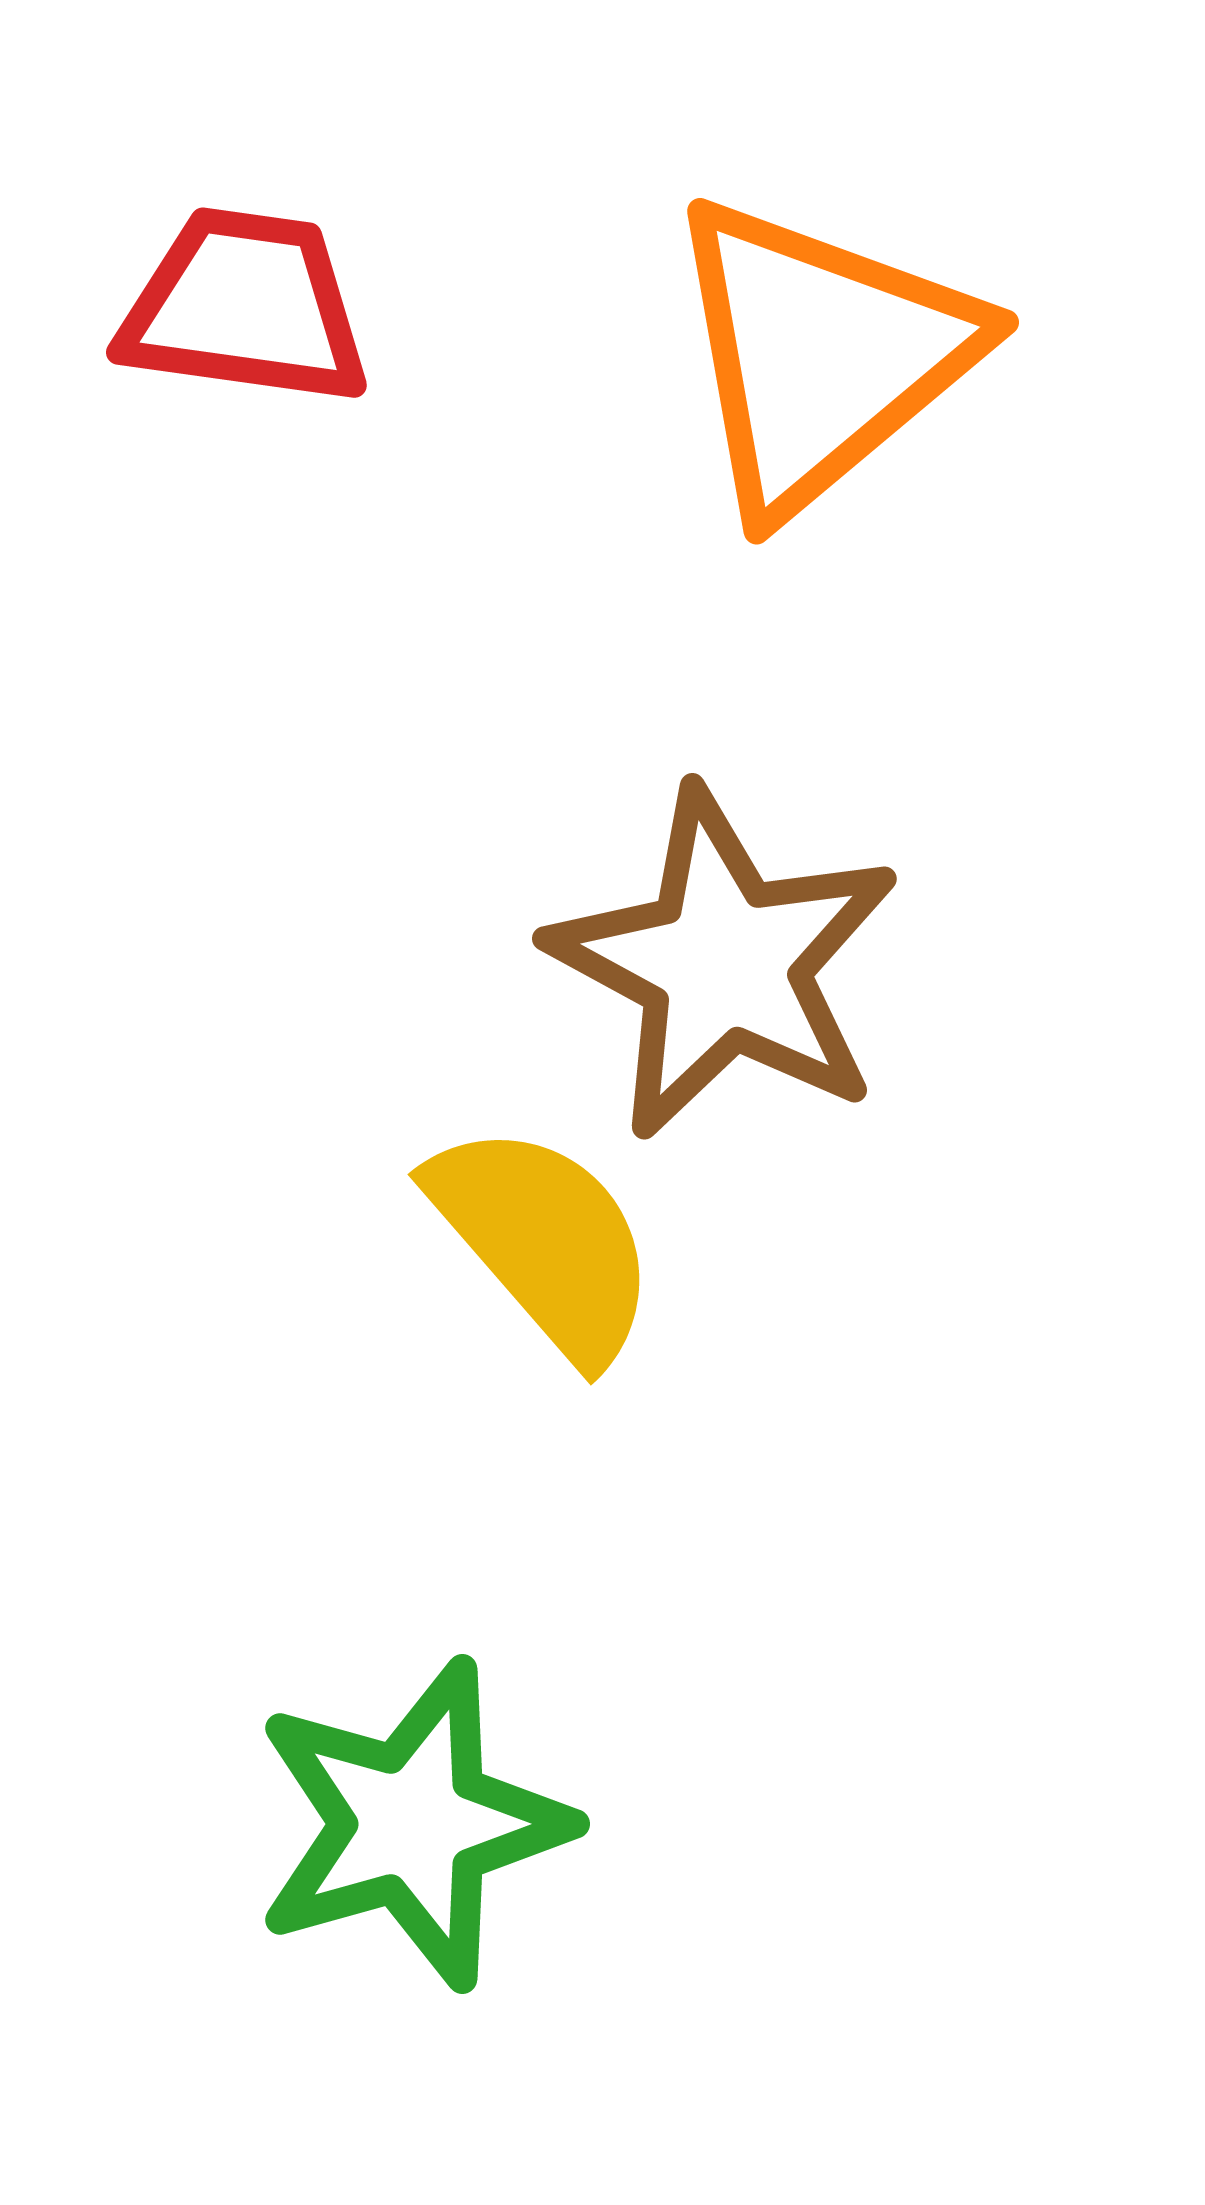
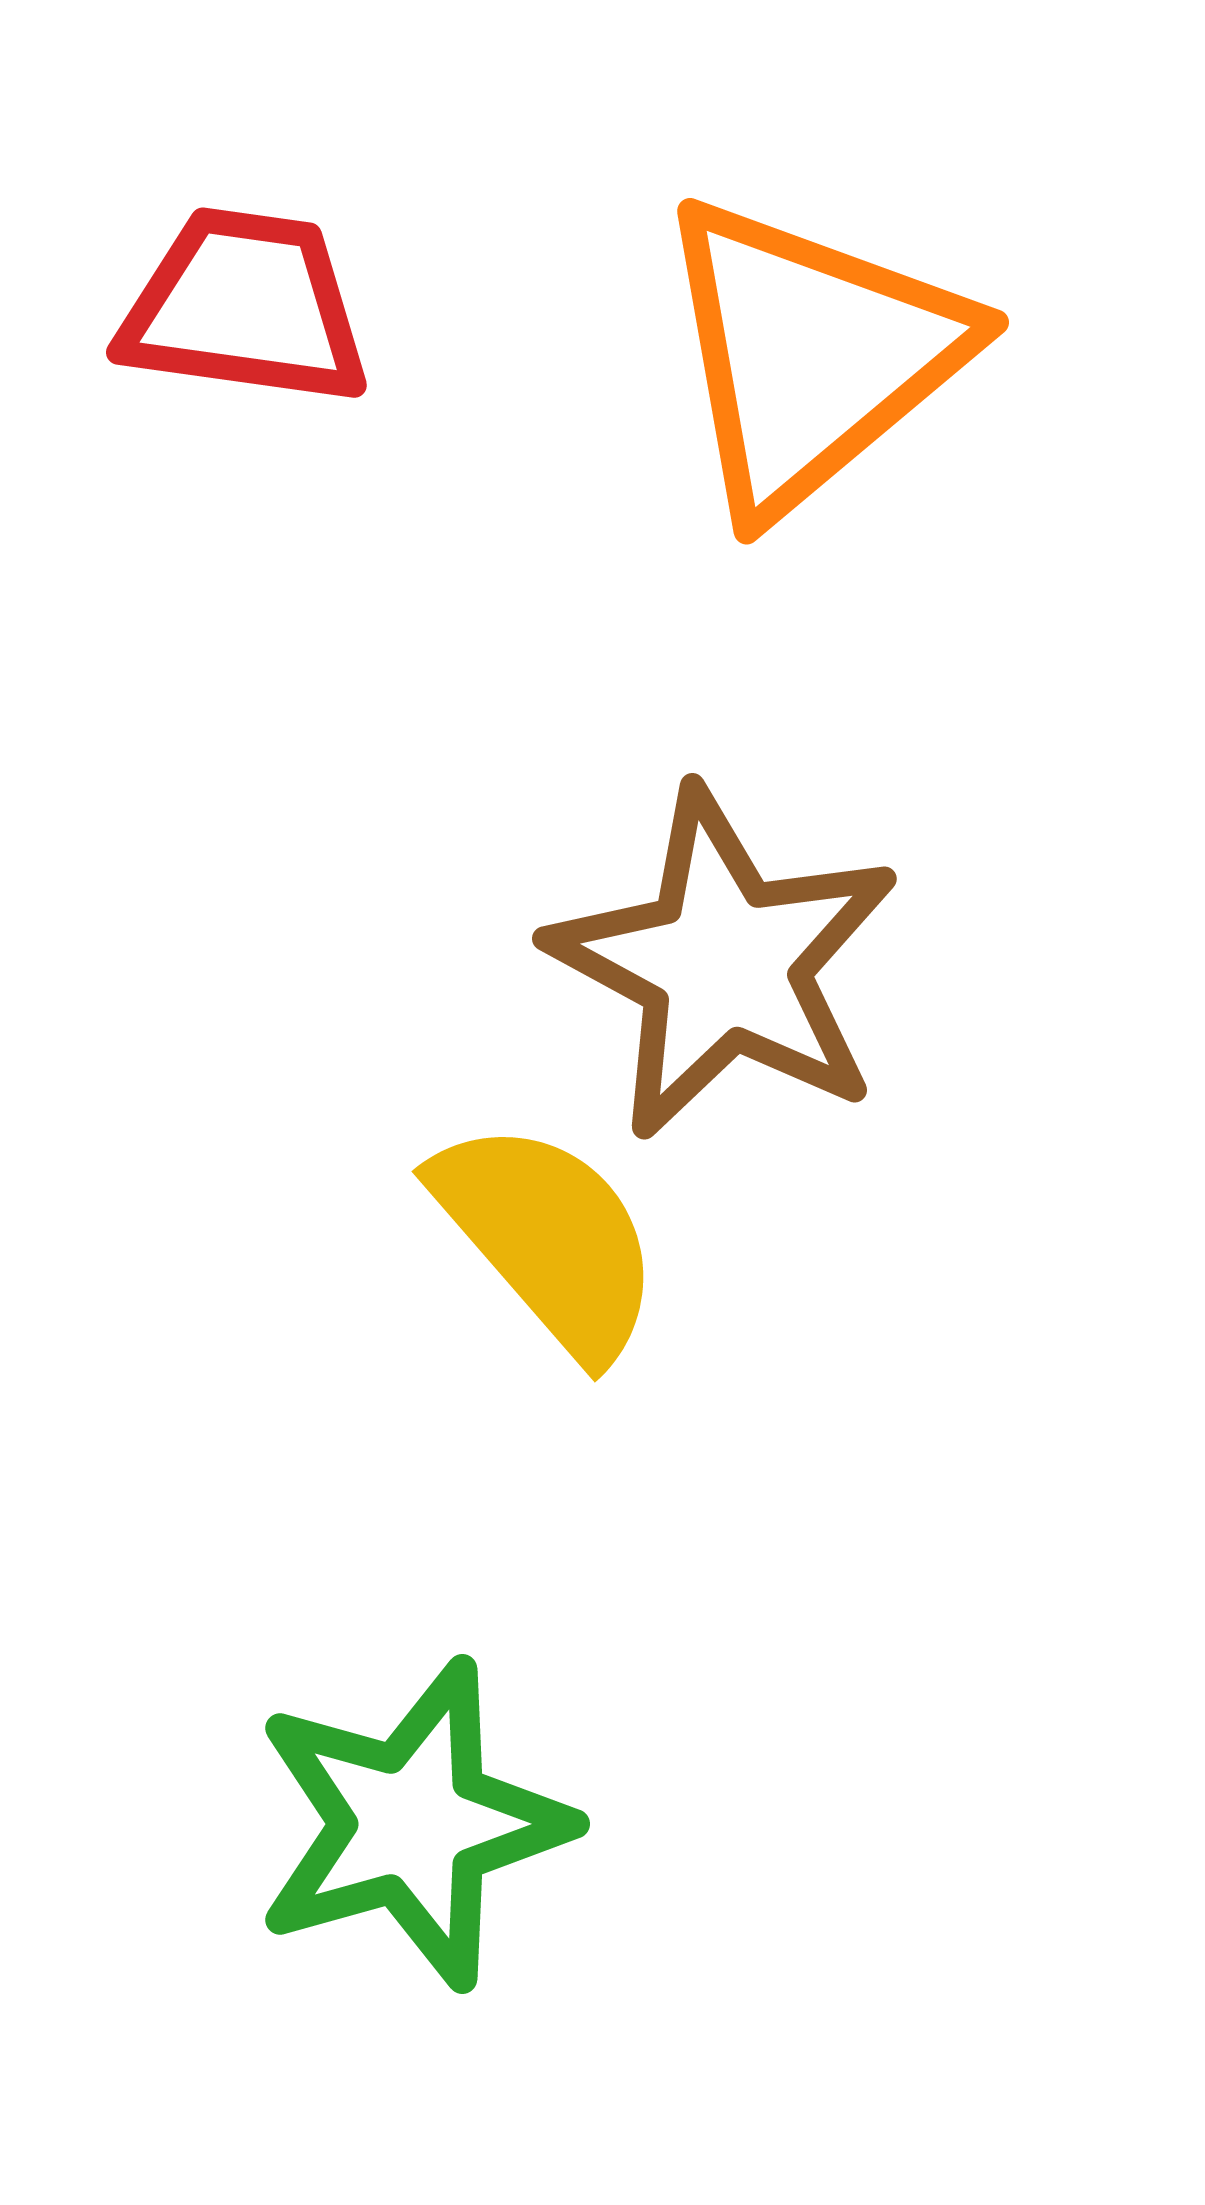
orange triangle: moved 10 px left
yellow semicircle: moved 4 px right, 3 px up
